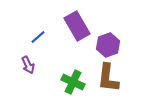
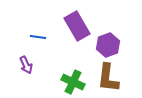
blue line: rotated 49 degrees clockwise
purple arrow: moved 2 px left
